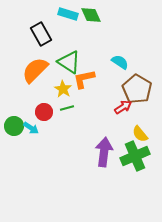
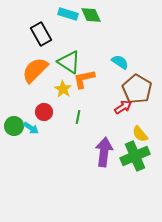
green line: moved 11 px right, 9 px down; rotated 64 degrees counterclockwise
